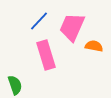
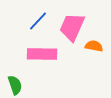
blue line: moved 1 px left
pink rectangle: moved 4 px left, 1 px up; rotated 72 degrees counterclockwise
